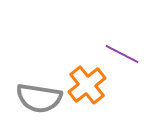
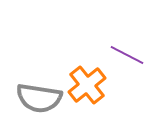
purple line: moved 5 px right, 1 px down
